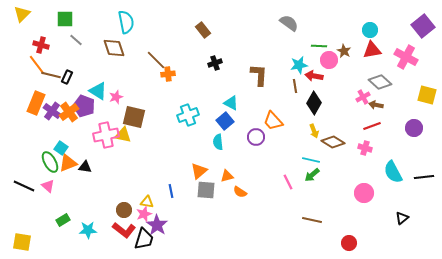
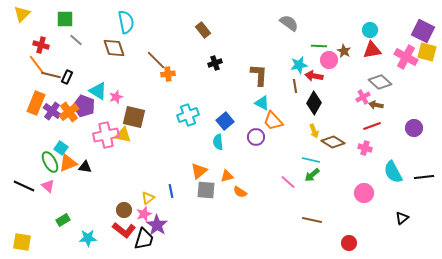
purple square at (423, 26): moved 5 px down; rotated 25 degrees counterclockwise
yellow square at (427, 95): moved 43 px up
cyan triangle at (231, 103): moved 31 px right
pink line at (288, 182): rotated 21 degrees counterclockwise
yellow triangle at (147, 202): moved 1 px right, 4 px up; rotated 48 degrees counterclockwise
cyan star at (88, 230): moved 8 px down
